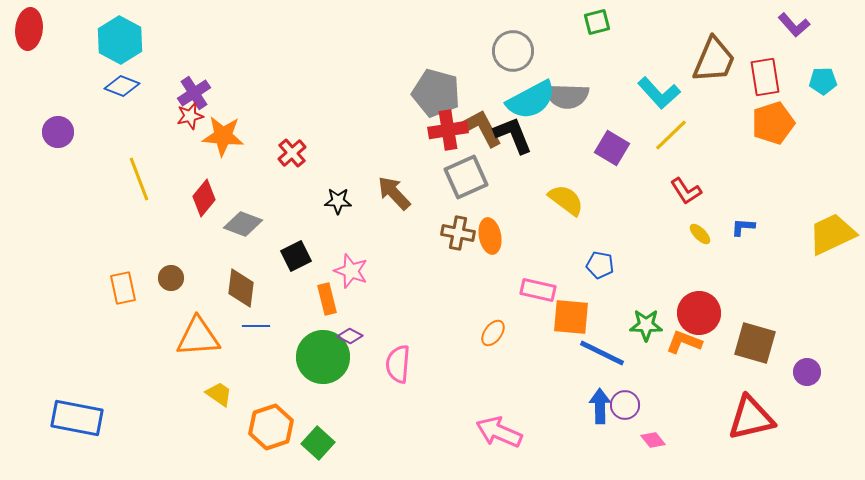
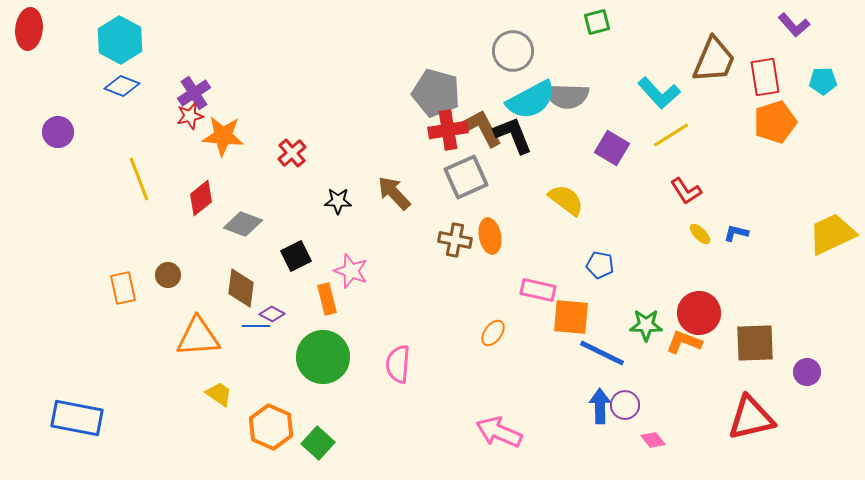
orange pentagon at (773, 123): moved 2 px right, 1 px up
yellow line at (671, 135): rotated 12 degrees clockwise
red diamond at (204, 198): moved 3 px left; rotated 12 degrees clockwise
blue L-shape at (743, 227): moved 7 px left, 6 px down; rotated 10 degrees clockwise
brown cross at (458, 233): moved 3 px left, 7 px down
brown circle at (171, 278): moved 3 px left, 3 px up
purple diamond at (350, 336): moved 78 px left, 22 px up
brown square at (755, 343): rotated 18 degrees counterclockwise
orange hexagon at (271, 427): rotated 18 degrees counterclockwise
